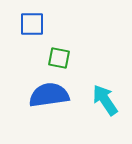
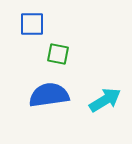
green square: moved 1 px left, 4 px up
cyan arrow: rotated 92 degrees clockwise
